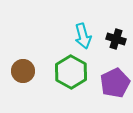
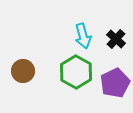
black cross: rotated 24 degrees clockwise
green hexagon: moved 5 px right
